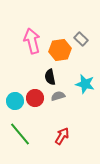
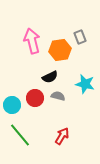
gray rectangle: moved 1 px left, 2 px up; rotated 24 degrees clockwise
black semicircle: rotated 105 degrees counterclockwise
gray semicircle: rotated 32 degrees clockwise
cyan circle: moved 3 px left, 4 px down
green line: moved 1 px down
